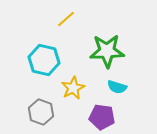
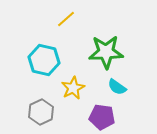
green star: moved 1 px left, 1 px down
cyan semicircle: rotated 18 degrees clockwise
gray hexagon: rotated 15 degrees clockwise
